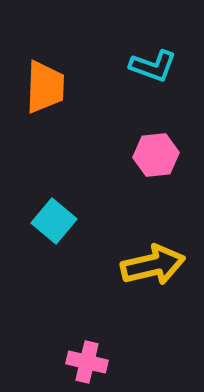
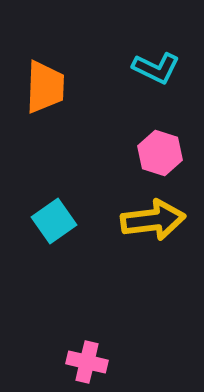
cyan L-shape: moved 3 px right, 2 px down; rotated 6 degrees clockwise
pink hexagon: moved 4 px right, 2 px up; rotated 24 degrees clockwise
cyan square: rotated 15 degrees clockwise
yellow arrow: moved 45 px up; rotated 6 degrees clockwise
